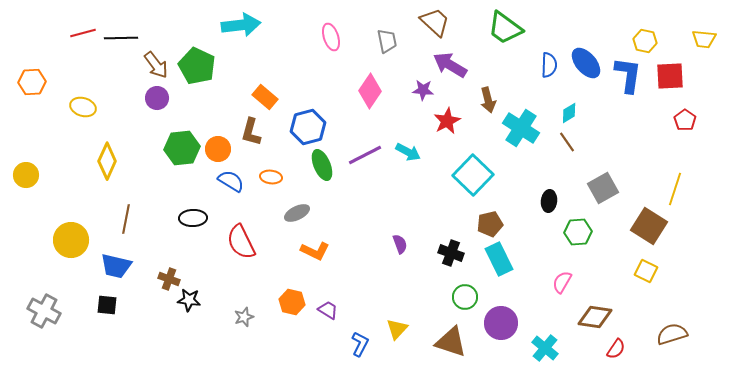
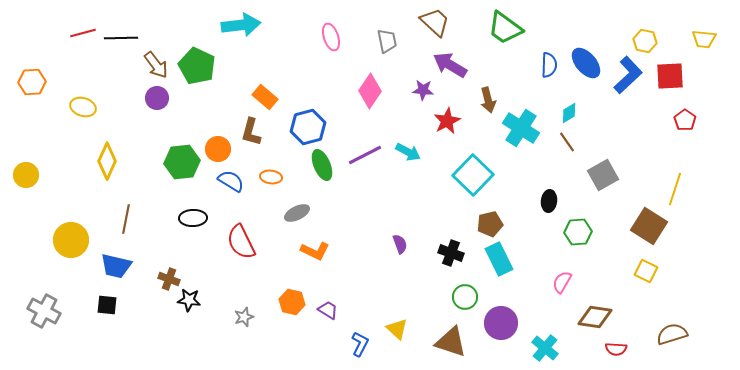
blue L-shape at (628, 75): rotated 39 degrees clockwise
green hexagon at (182, 148): moved 14 px down
gray square at (603, 188): moved 13 px up
yellow triangle at (397, 329): rotated 30 degrees counterclockwise
red semicircle at (616, 349): rotated 60 degrees clockwise
